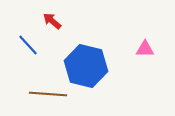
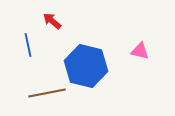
blue line: rotated 30 degrees clockwise
pink triangle: moved 5 px left, 2 px down; rotated 12 degrees clockwise
brown line: moved 1 px left, 1 px up; rotated 15 degrees counterclockwise
